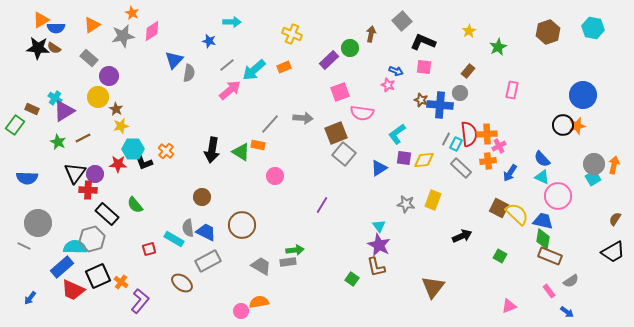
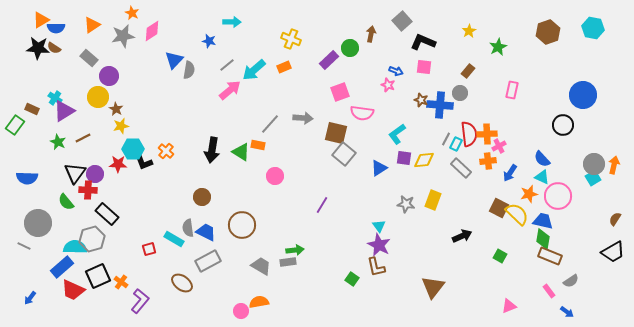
yellow cross at (292, 34): moved 1 px left, 5 px down
gray semicircle at (189, 73): moved 3 px up
orange star at (577, 126): moved 48 px left, 68 px down
brown square at (336, 133): rotated 35 degrees clockwise
green semicircle at (135, 205): moved 69 px left, 3 px up
